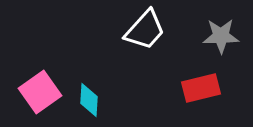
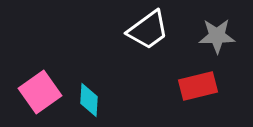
white trapezoid: moved 3 px right; rotated 12 degrees clockwise
gray star: moved 4 px left
red rectangle: moved 3 px left, 2 px up
